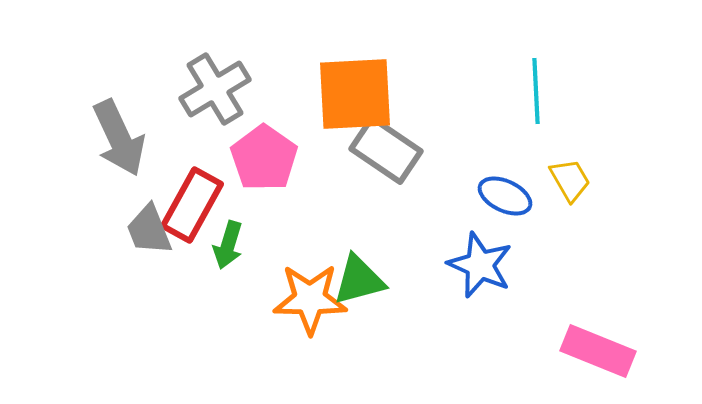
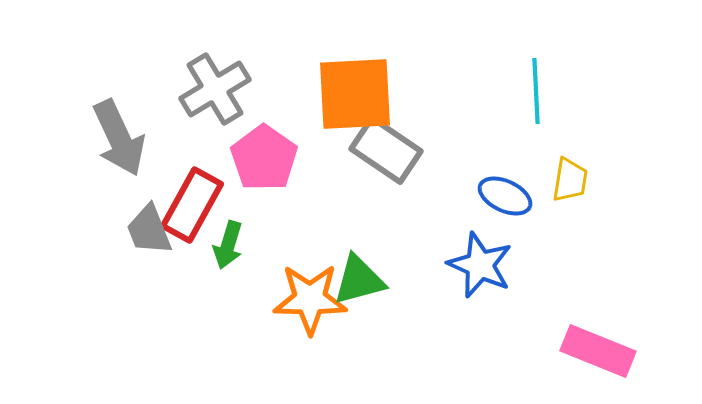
yellow trapezoid: rotated 39 degrees clockwise
